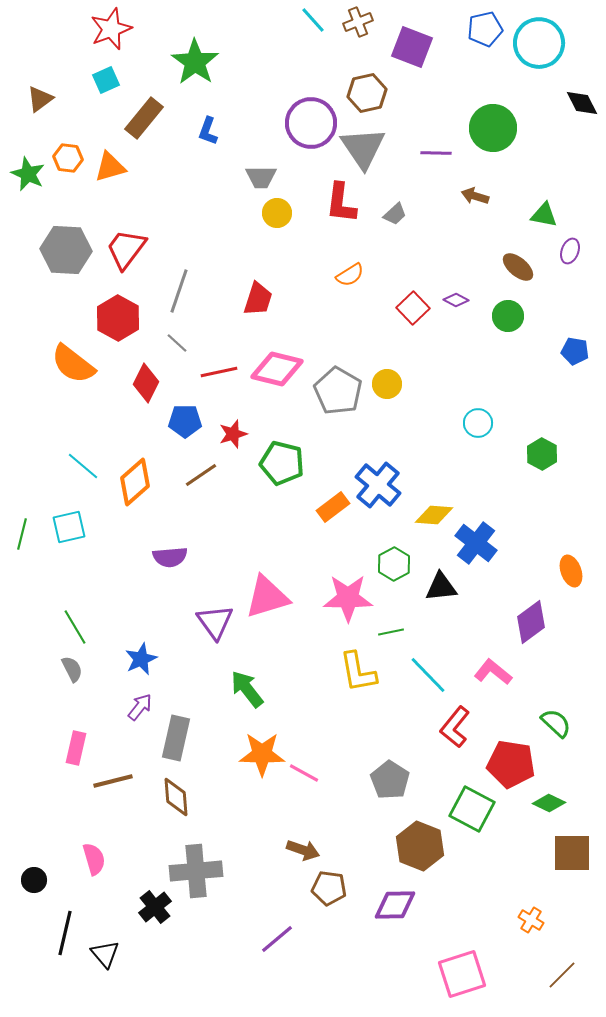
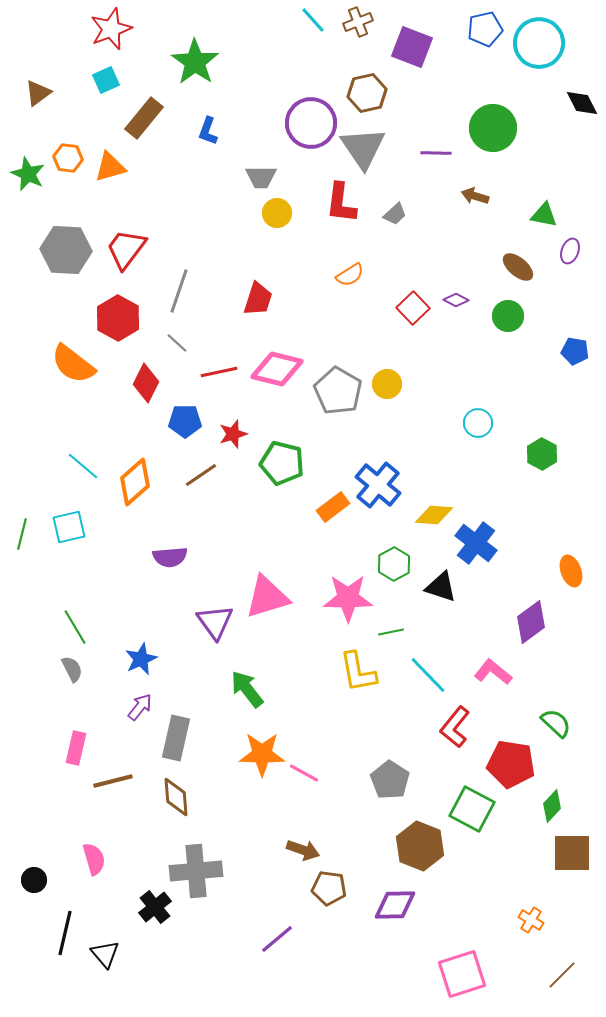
brown triangle at (40, 99): moved 2 px left, 6 px up
black triangle at (441, 587): rotated 24 degrees clockwise
green diamond at (549, 803): moved 3 px right, 3 px down; rotated 72 degrees counterclockwise
